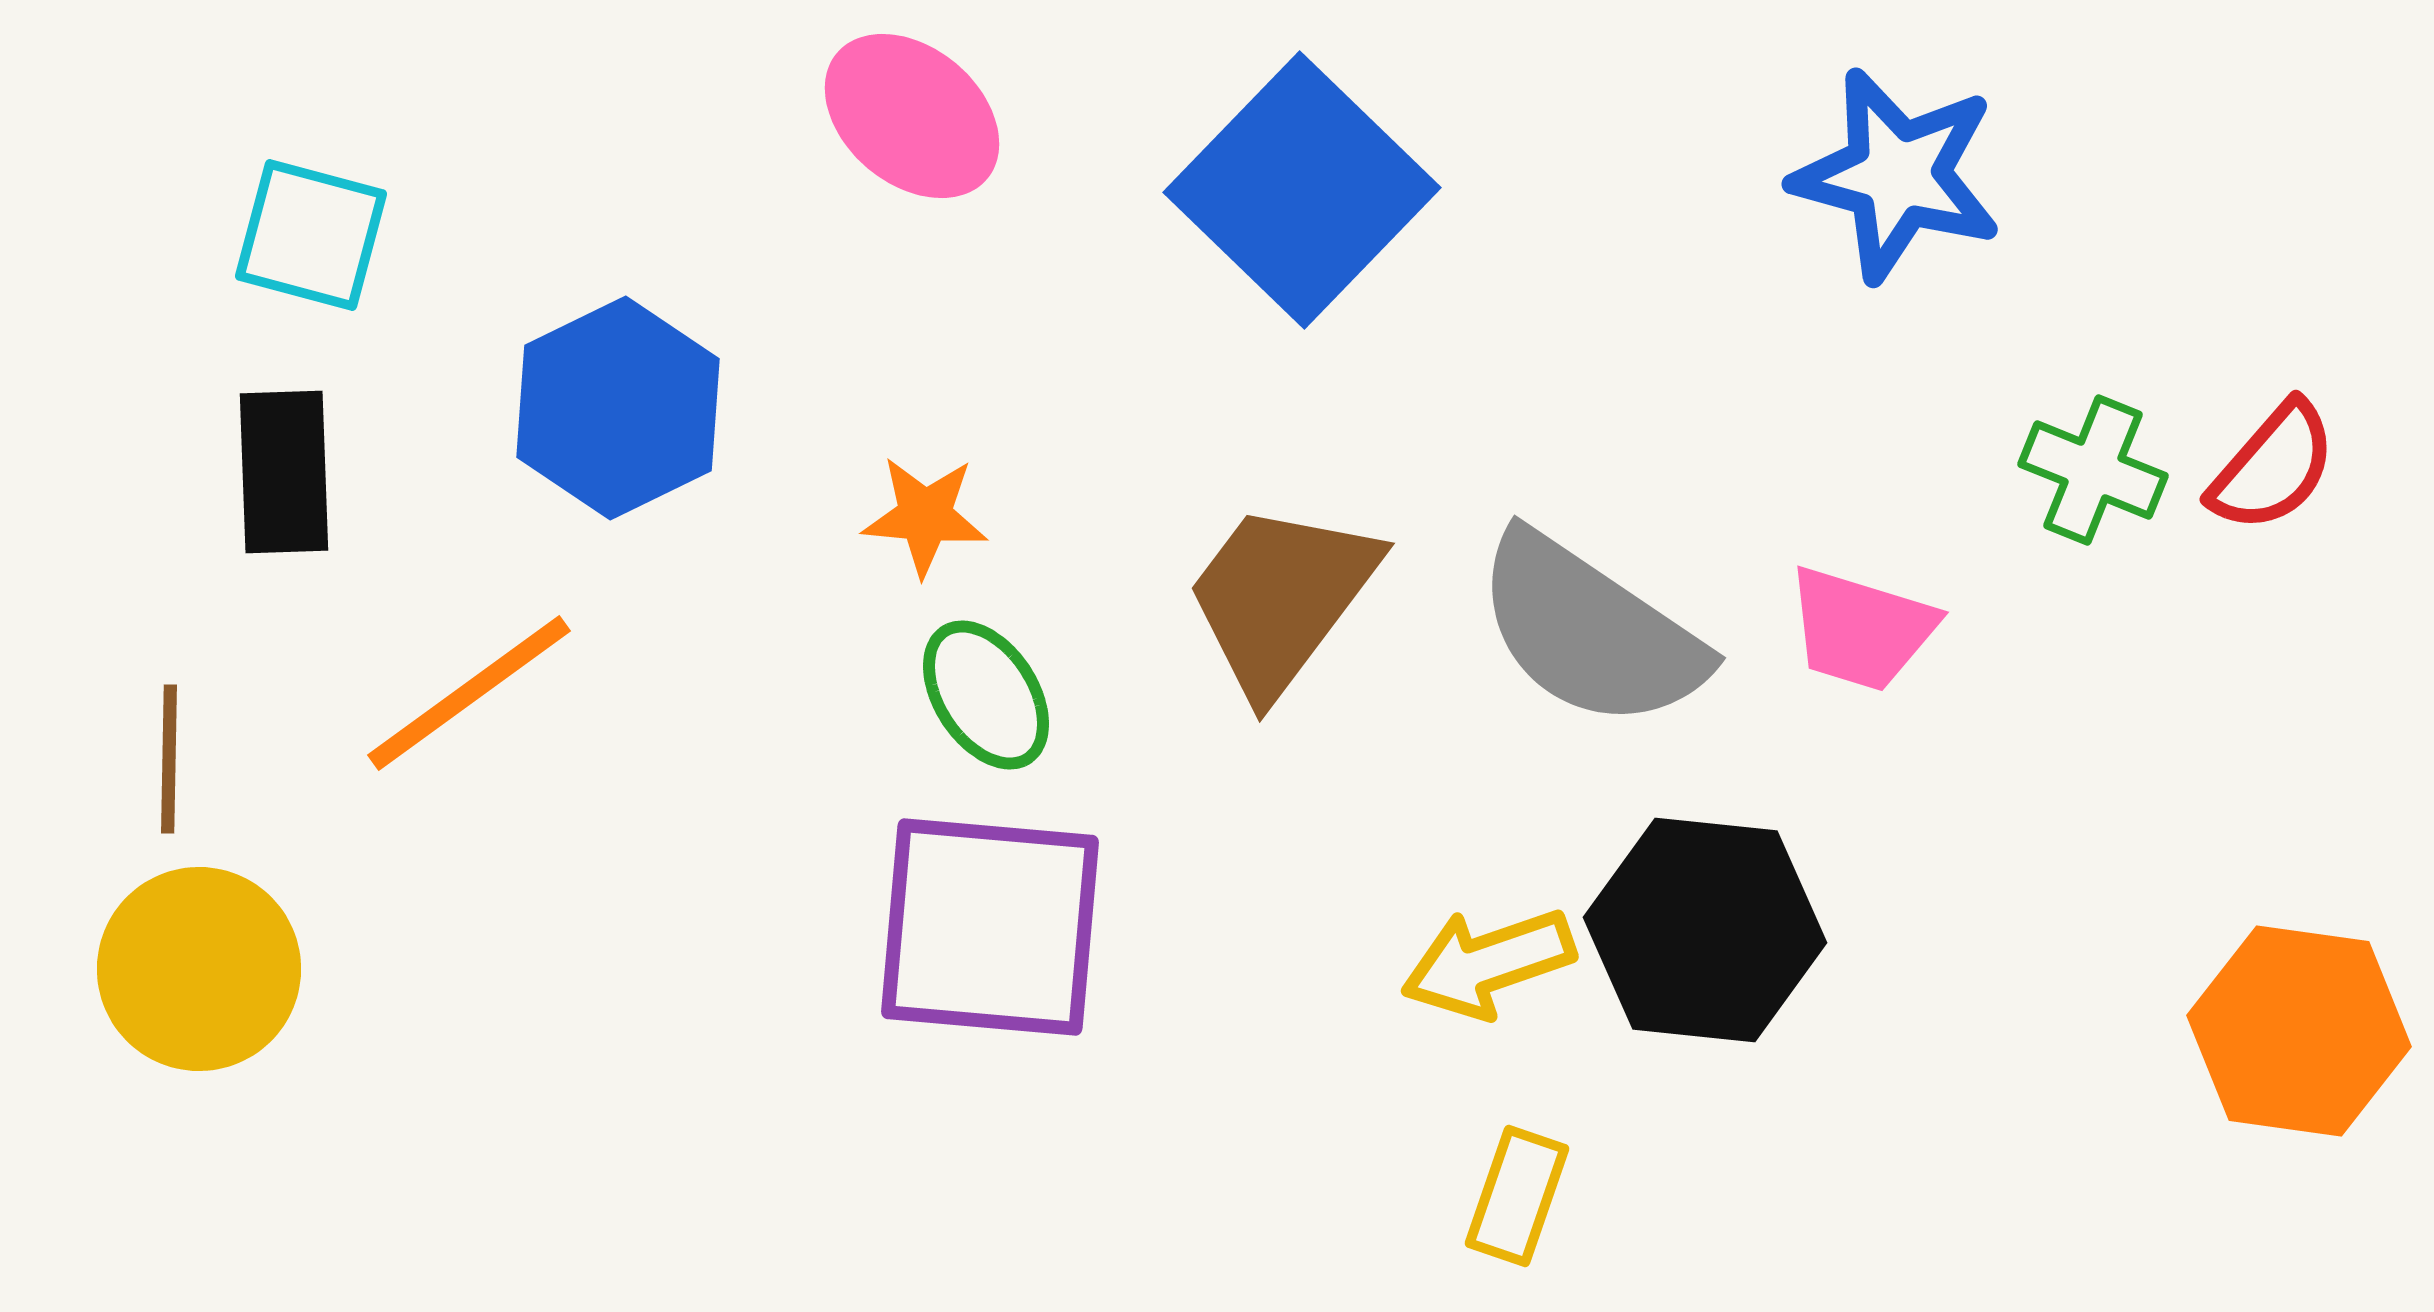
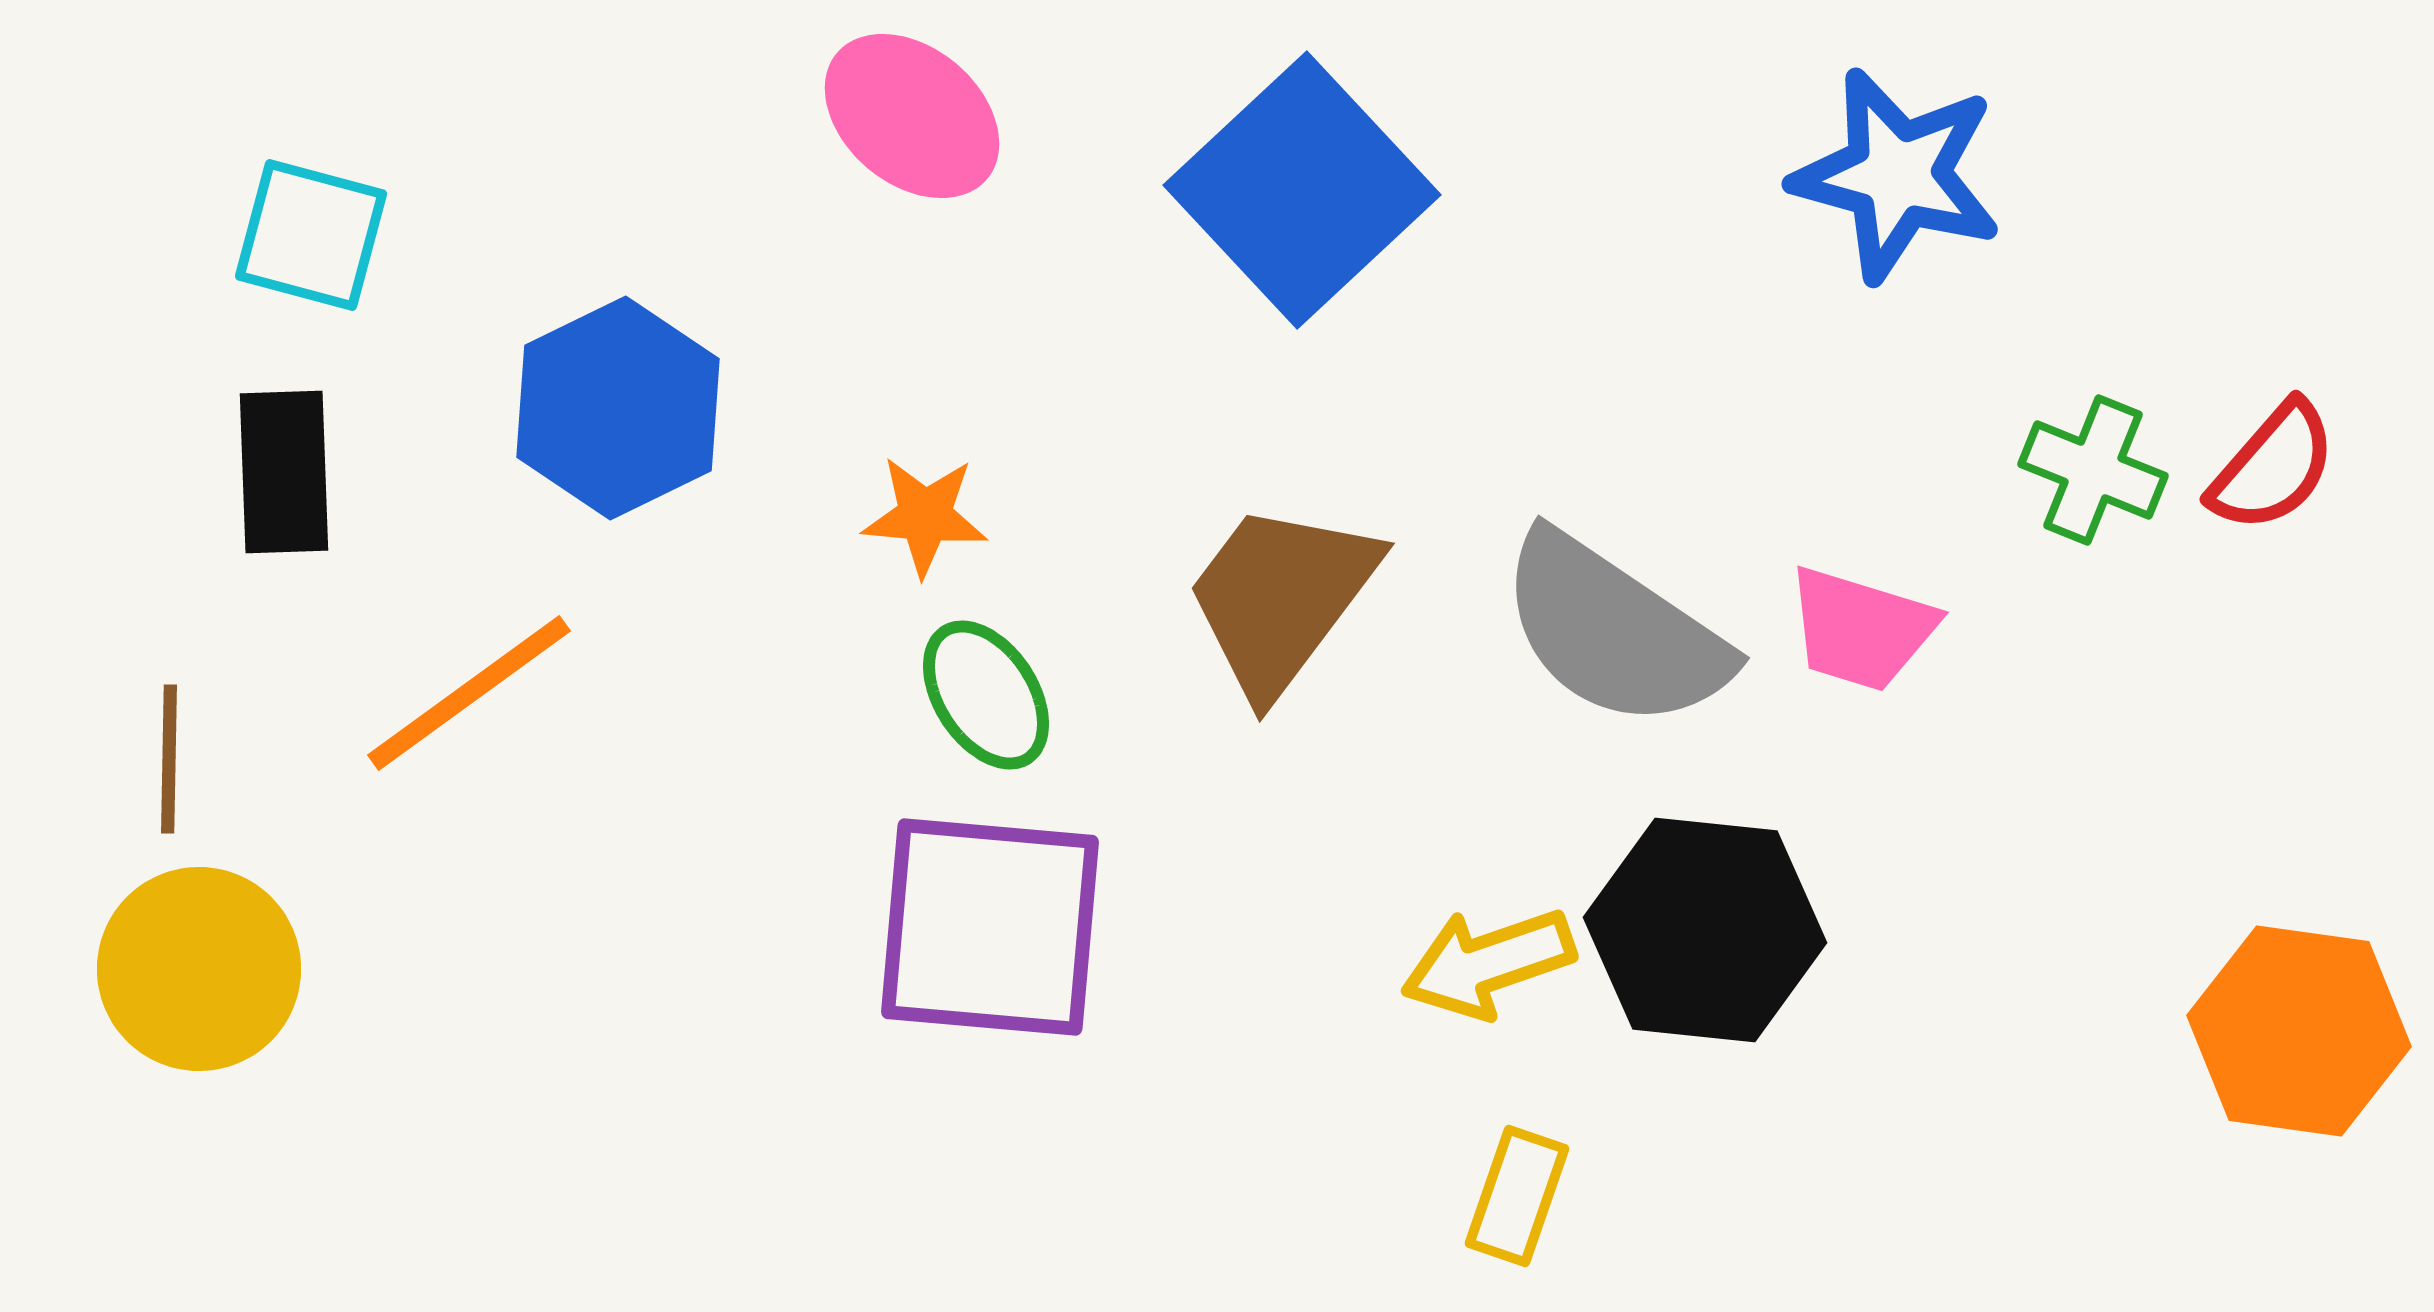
blue square: rotated 3 degrees clockwise
gray semicircle: moved 24 px right
